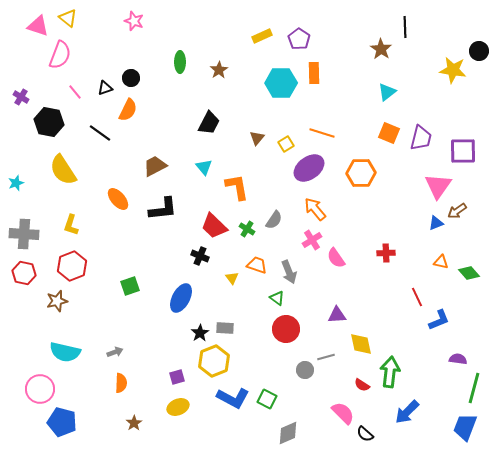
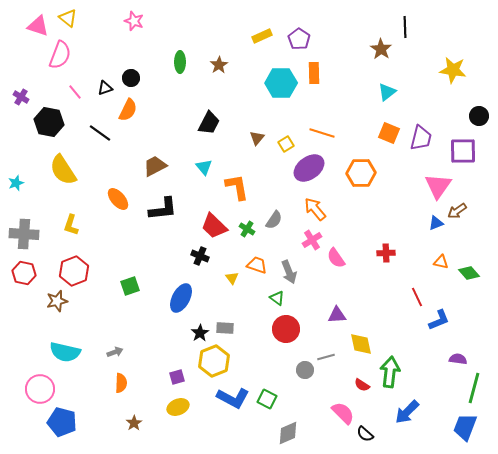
black circle at (479, 51): moved 65 px down
brown star at (219, 70): moved 5 px up
red hexagon at (72, 266): moved 2 px right, 5 px down
